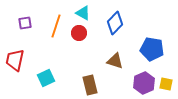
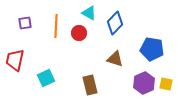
cyan triangle: moved 6 px right
orange line: rotated 15 degrees counterclockwise
brown triangle: moved 2 px up
